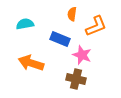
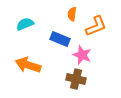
cyan semicircle: rotated 12 degrees counterclockwise
orange arrow: moved 3 px left, 2 px down
